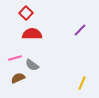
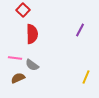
red square: moved 3 px left, 3 px up
purple line: rotated 16 degrees counterclockwise
red semicircle: rotated 90 degrees clockwise
pink line: rotated 24 degrees clockwise
yellow line: moved 4 px right, 6 px up
